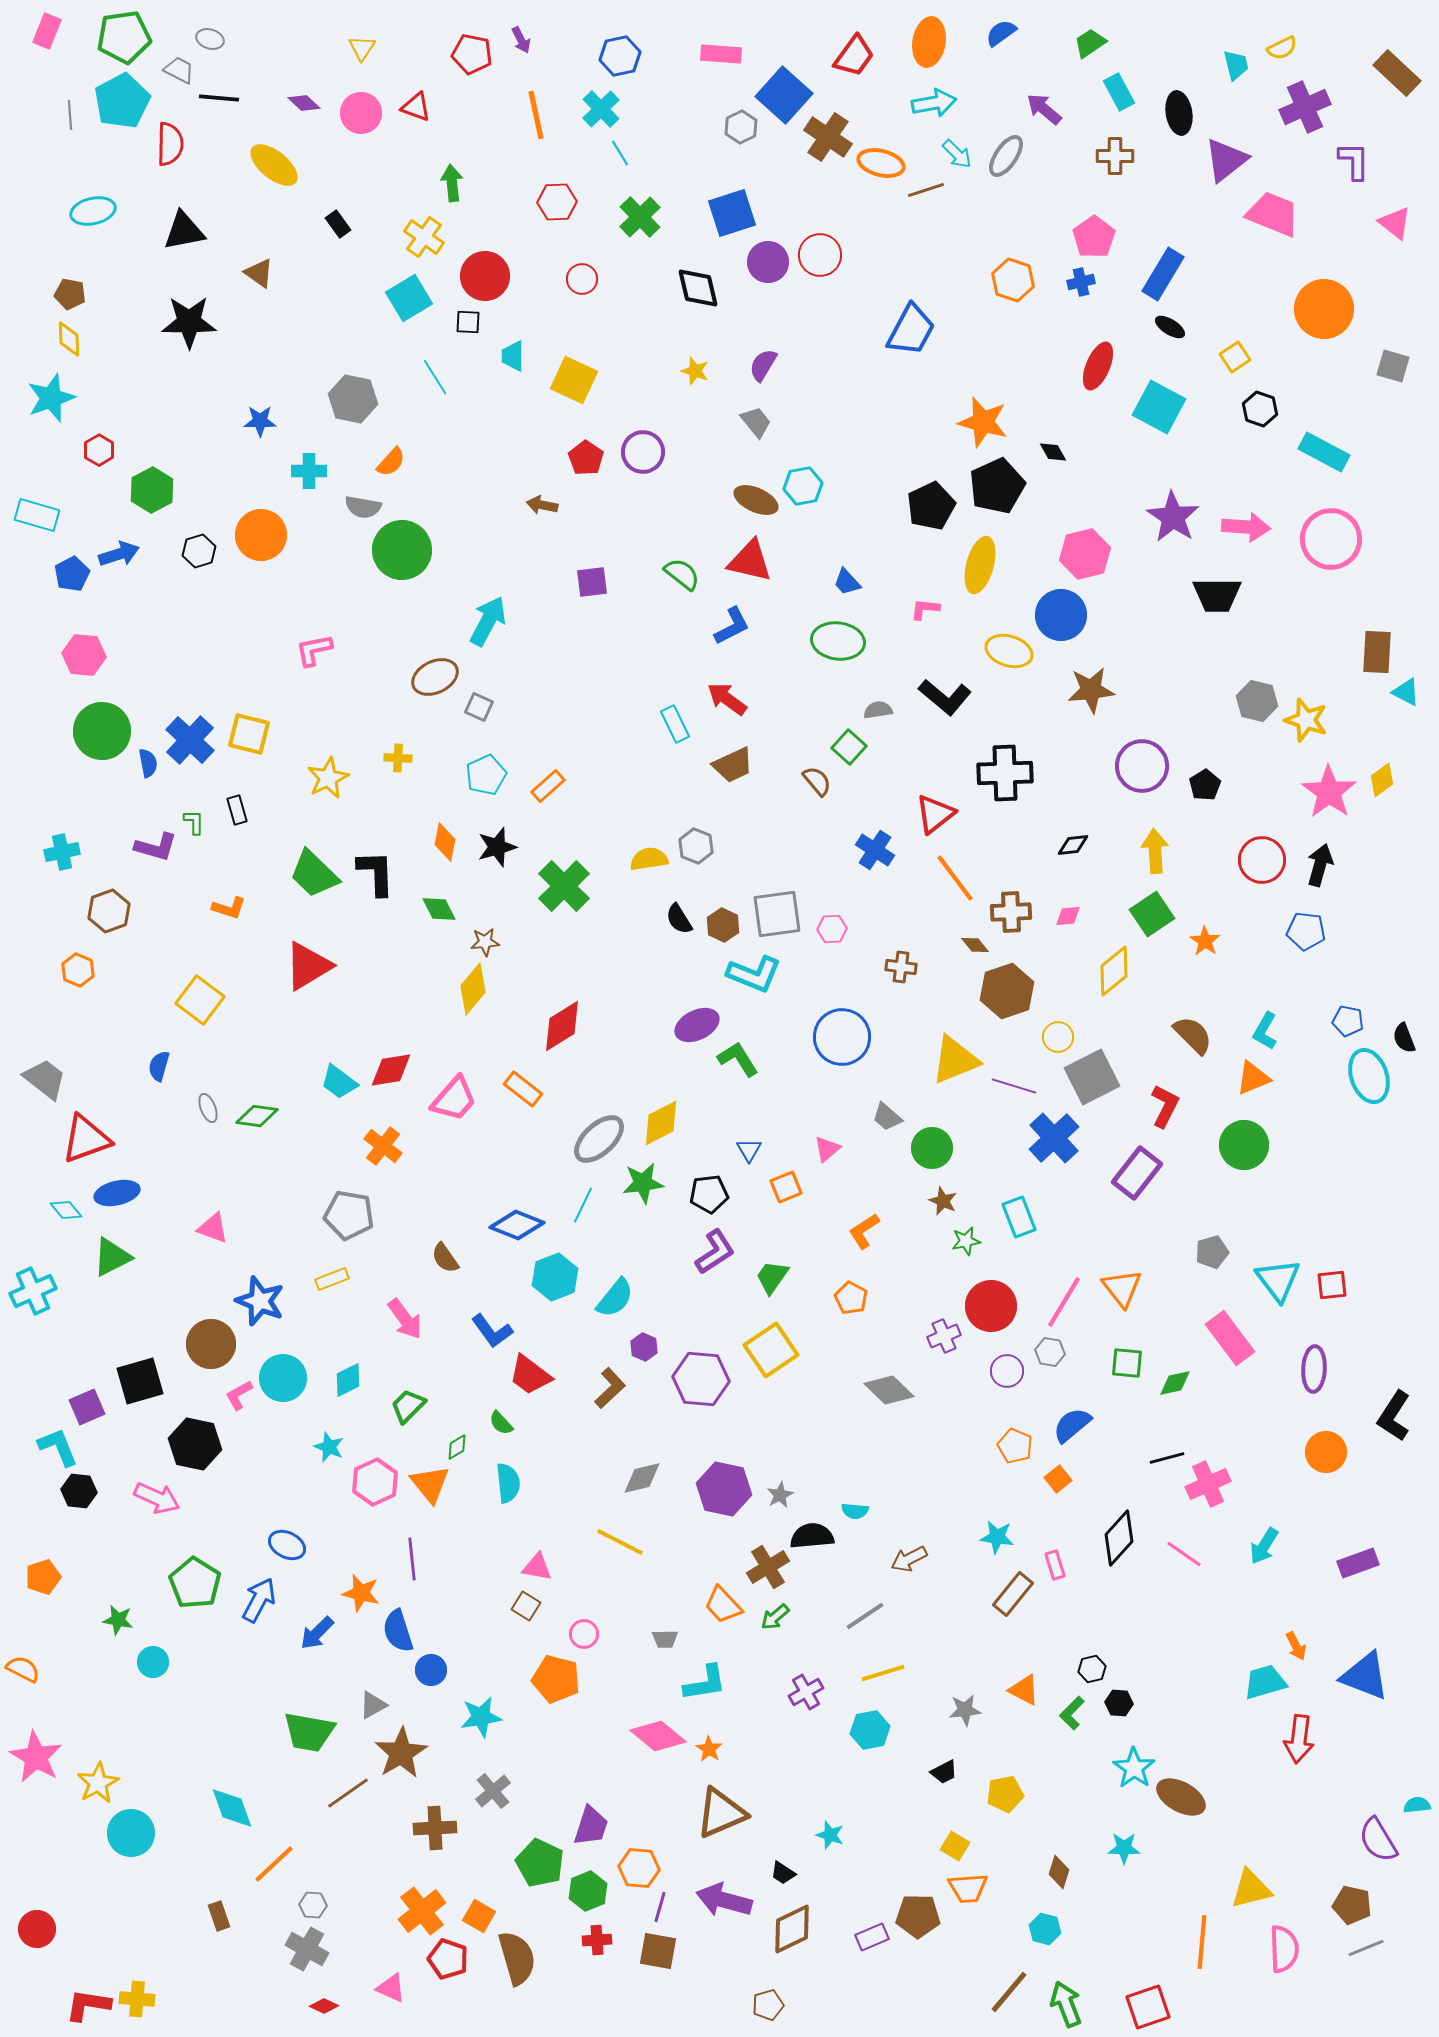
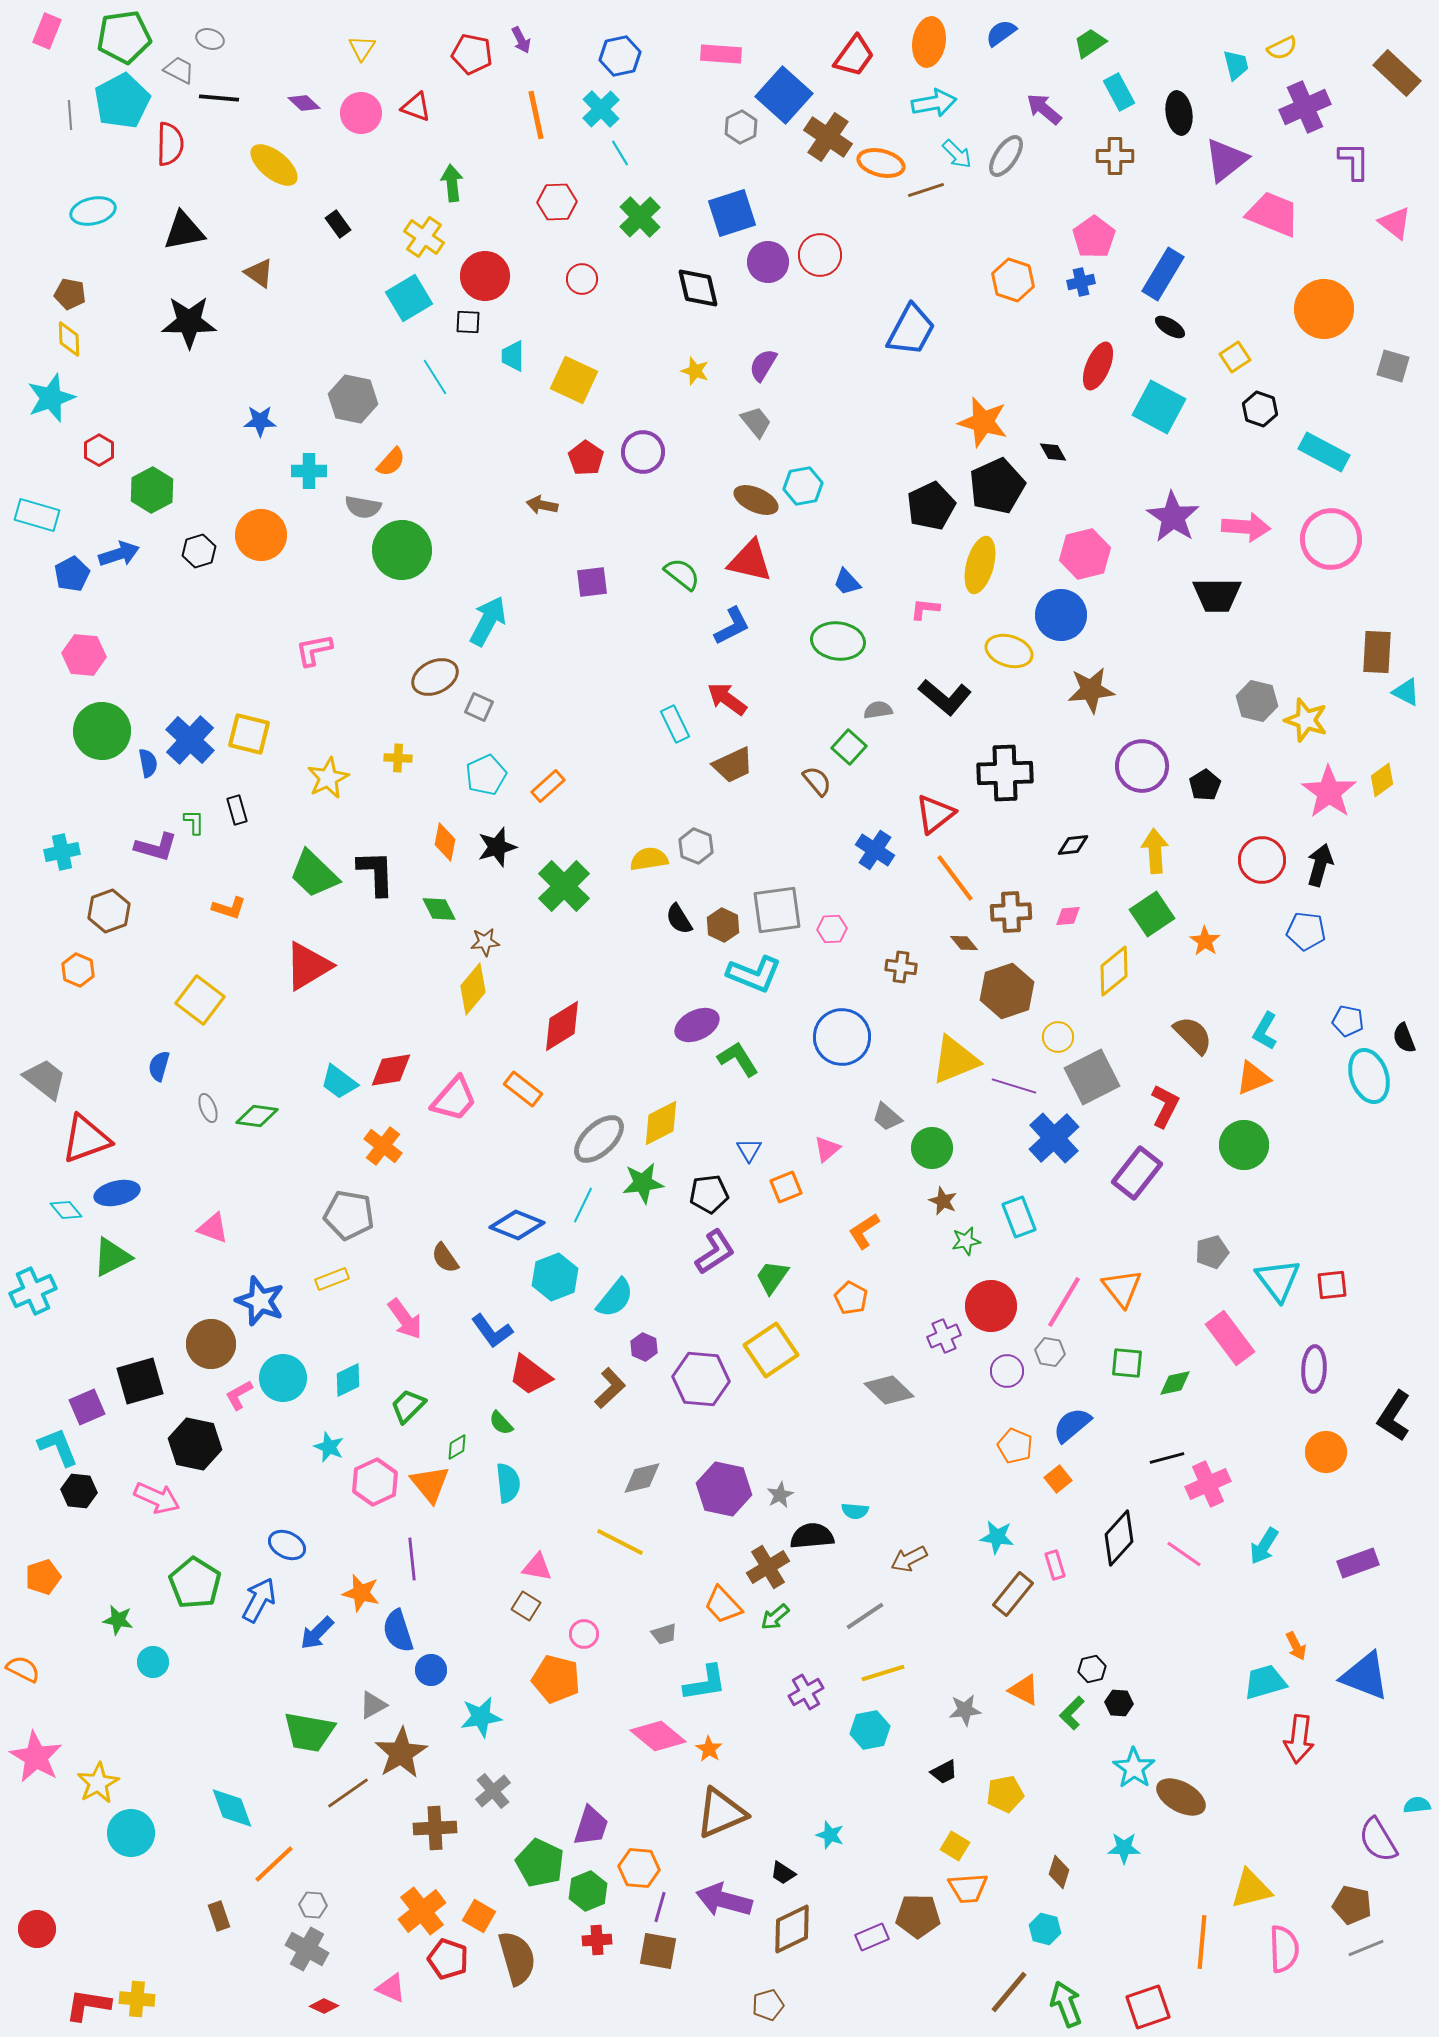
gray square at (777, 914): moved 4 px up
brown diamond at (975, 945): moved 11 px left, 2 px up
gray trapezoid at (665, 1639): moved 1 px left, 5 px up; rotated 16 degrees counterclockwise
